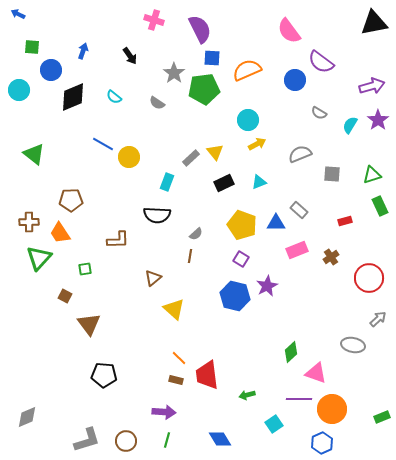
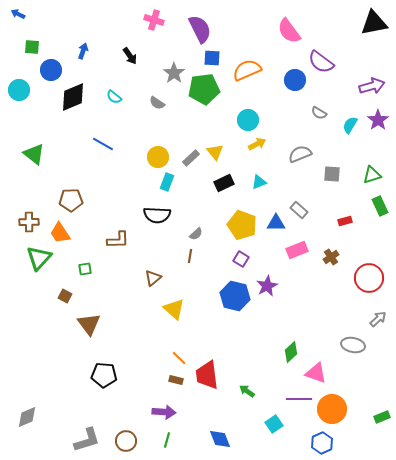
yellow circle at (129, 157): moved 29 px right
green arrow at (247, 395): moved 4 px up; rotated 49 degrees clockwise
blue diamond at (220, 439): rotated 10 degrees clockwise
